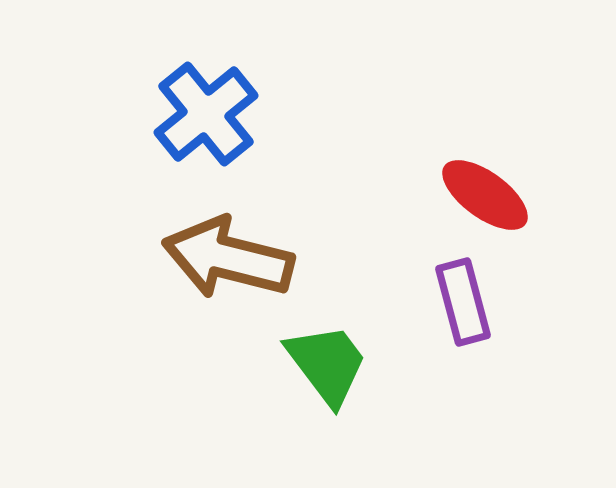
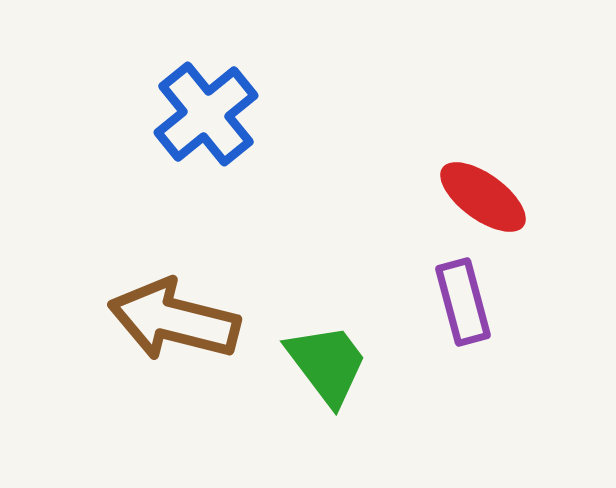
red ellipse: moved 2 px left, 2 px down
brown arrow: moved 54 px left, 62 px down
